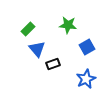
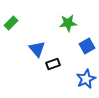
green star: moved 2 px up; rotated 12 degrees counterclockwise
green rectangle: moved 17 px left, 6 px up
blue square: moved 1 px up
